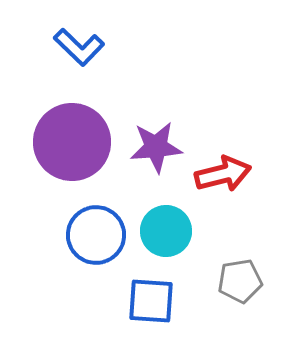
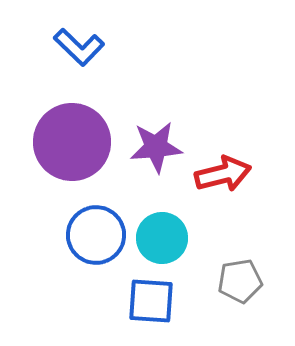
cyan circle: moved 4 px left, 7 px down
